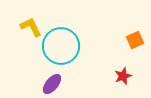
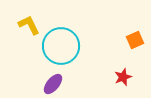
yellow L-shape: moved 2 px left, 2 px up
red star: moved 1 px down
purple ellipse: moved 1 px right
